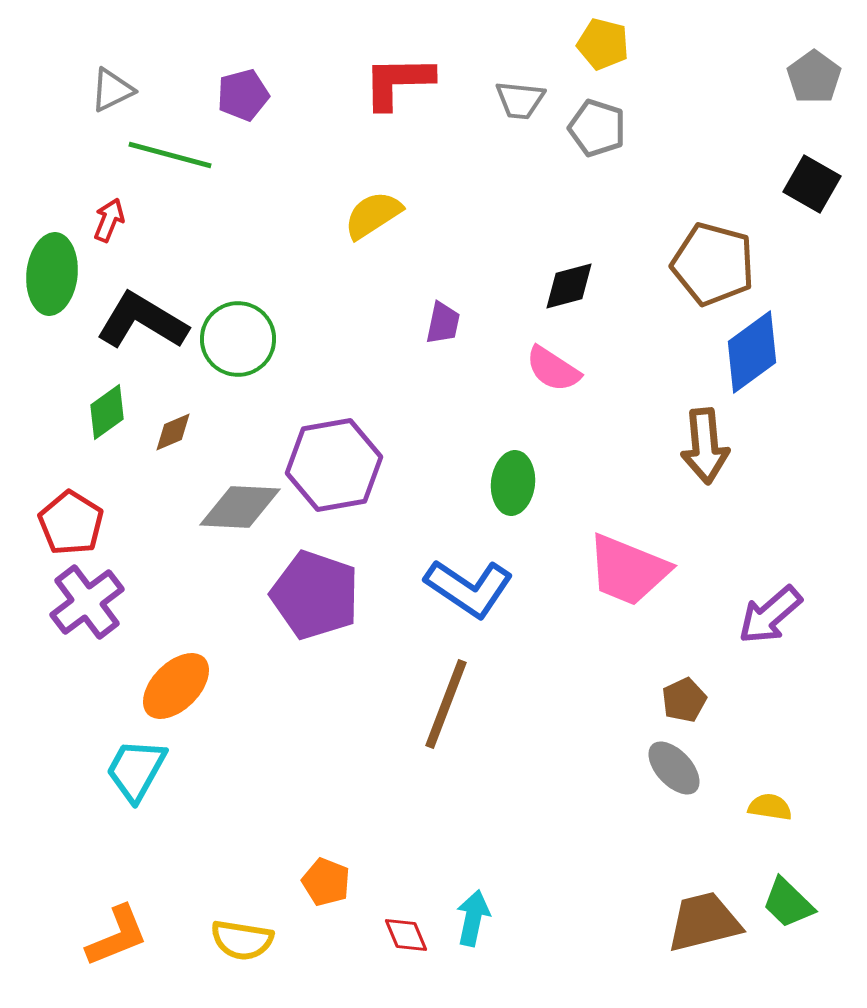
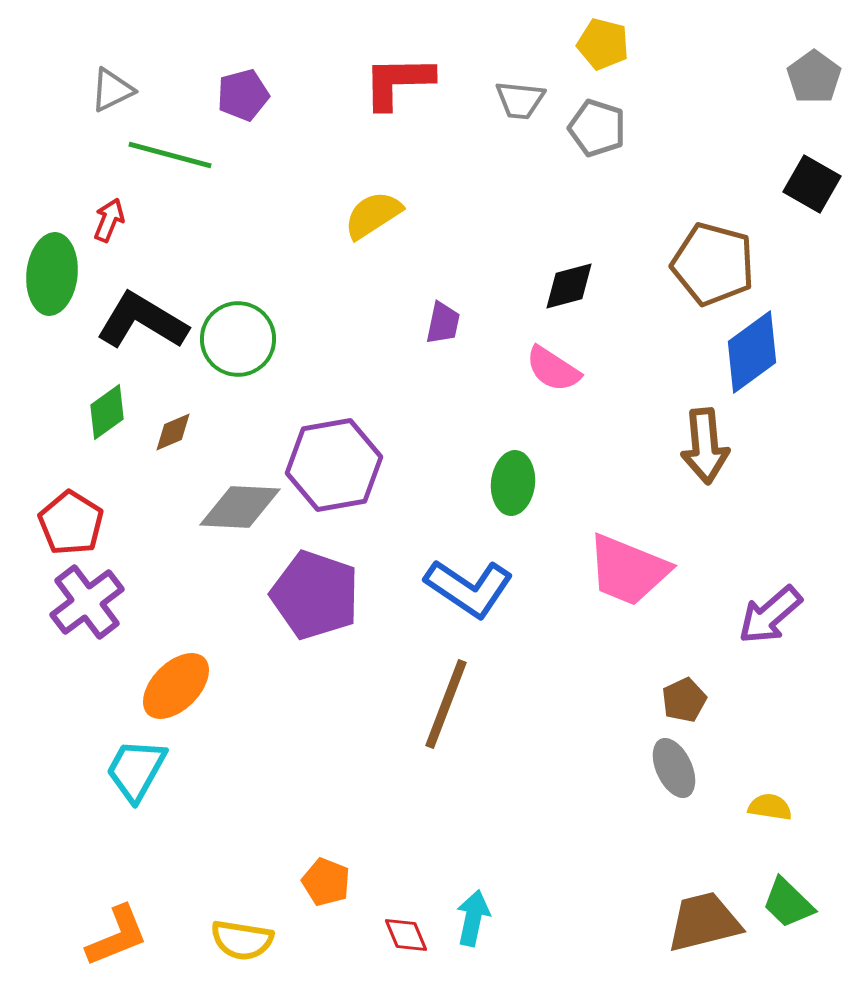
gray ellipse at (674, 768): rotated 18 degrees clockwise
